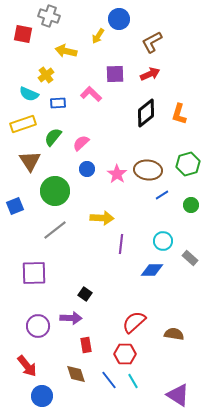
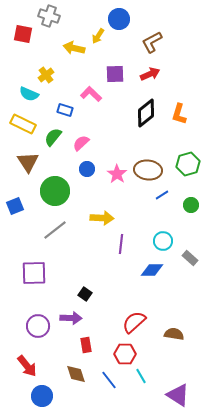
yellow arrow at (66, 51): moved 8 px right, 3 px up
blue rectangle at (58, 103): moved 7 px right, 7 px down; rotated 21 degrees clockwise
yellow rectangle at (23, 124): rotated 45 degrees clockwise
brown triangle at (30, 161): moved 2 px left, 1 px down
cyan line at (133, 381): moved 8 px right, 5 px up
